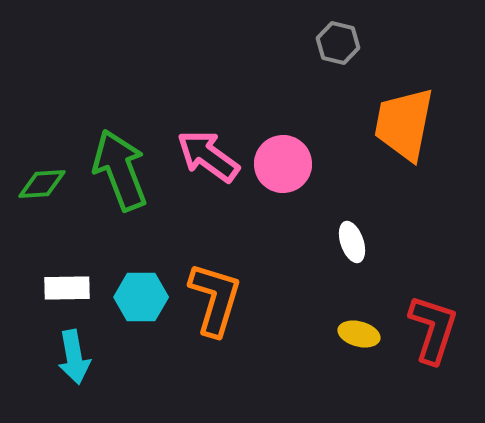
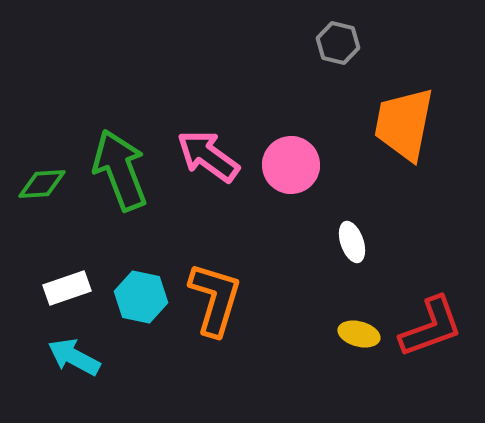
pink circle: moved 8 px right, 1 px down
white rectangle: rotated 18 degrees counterclockwise
cyan hexagon: rotated 12 degrees clockwise
red L-shape: moved 2 px left, 2 px up; rotated 52 degrees clockwise
cyan arrow: rotated 128 degrees clockwise
